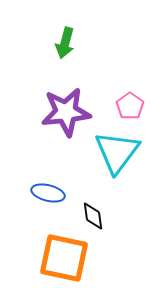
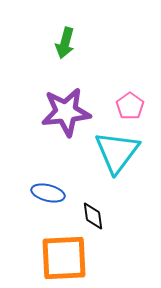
orange square: rotated 15 degrees counterclockwise
